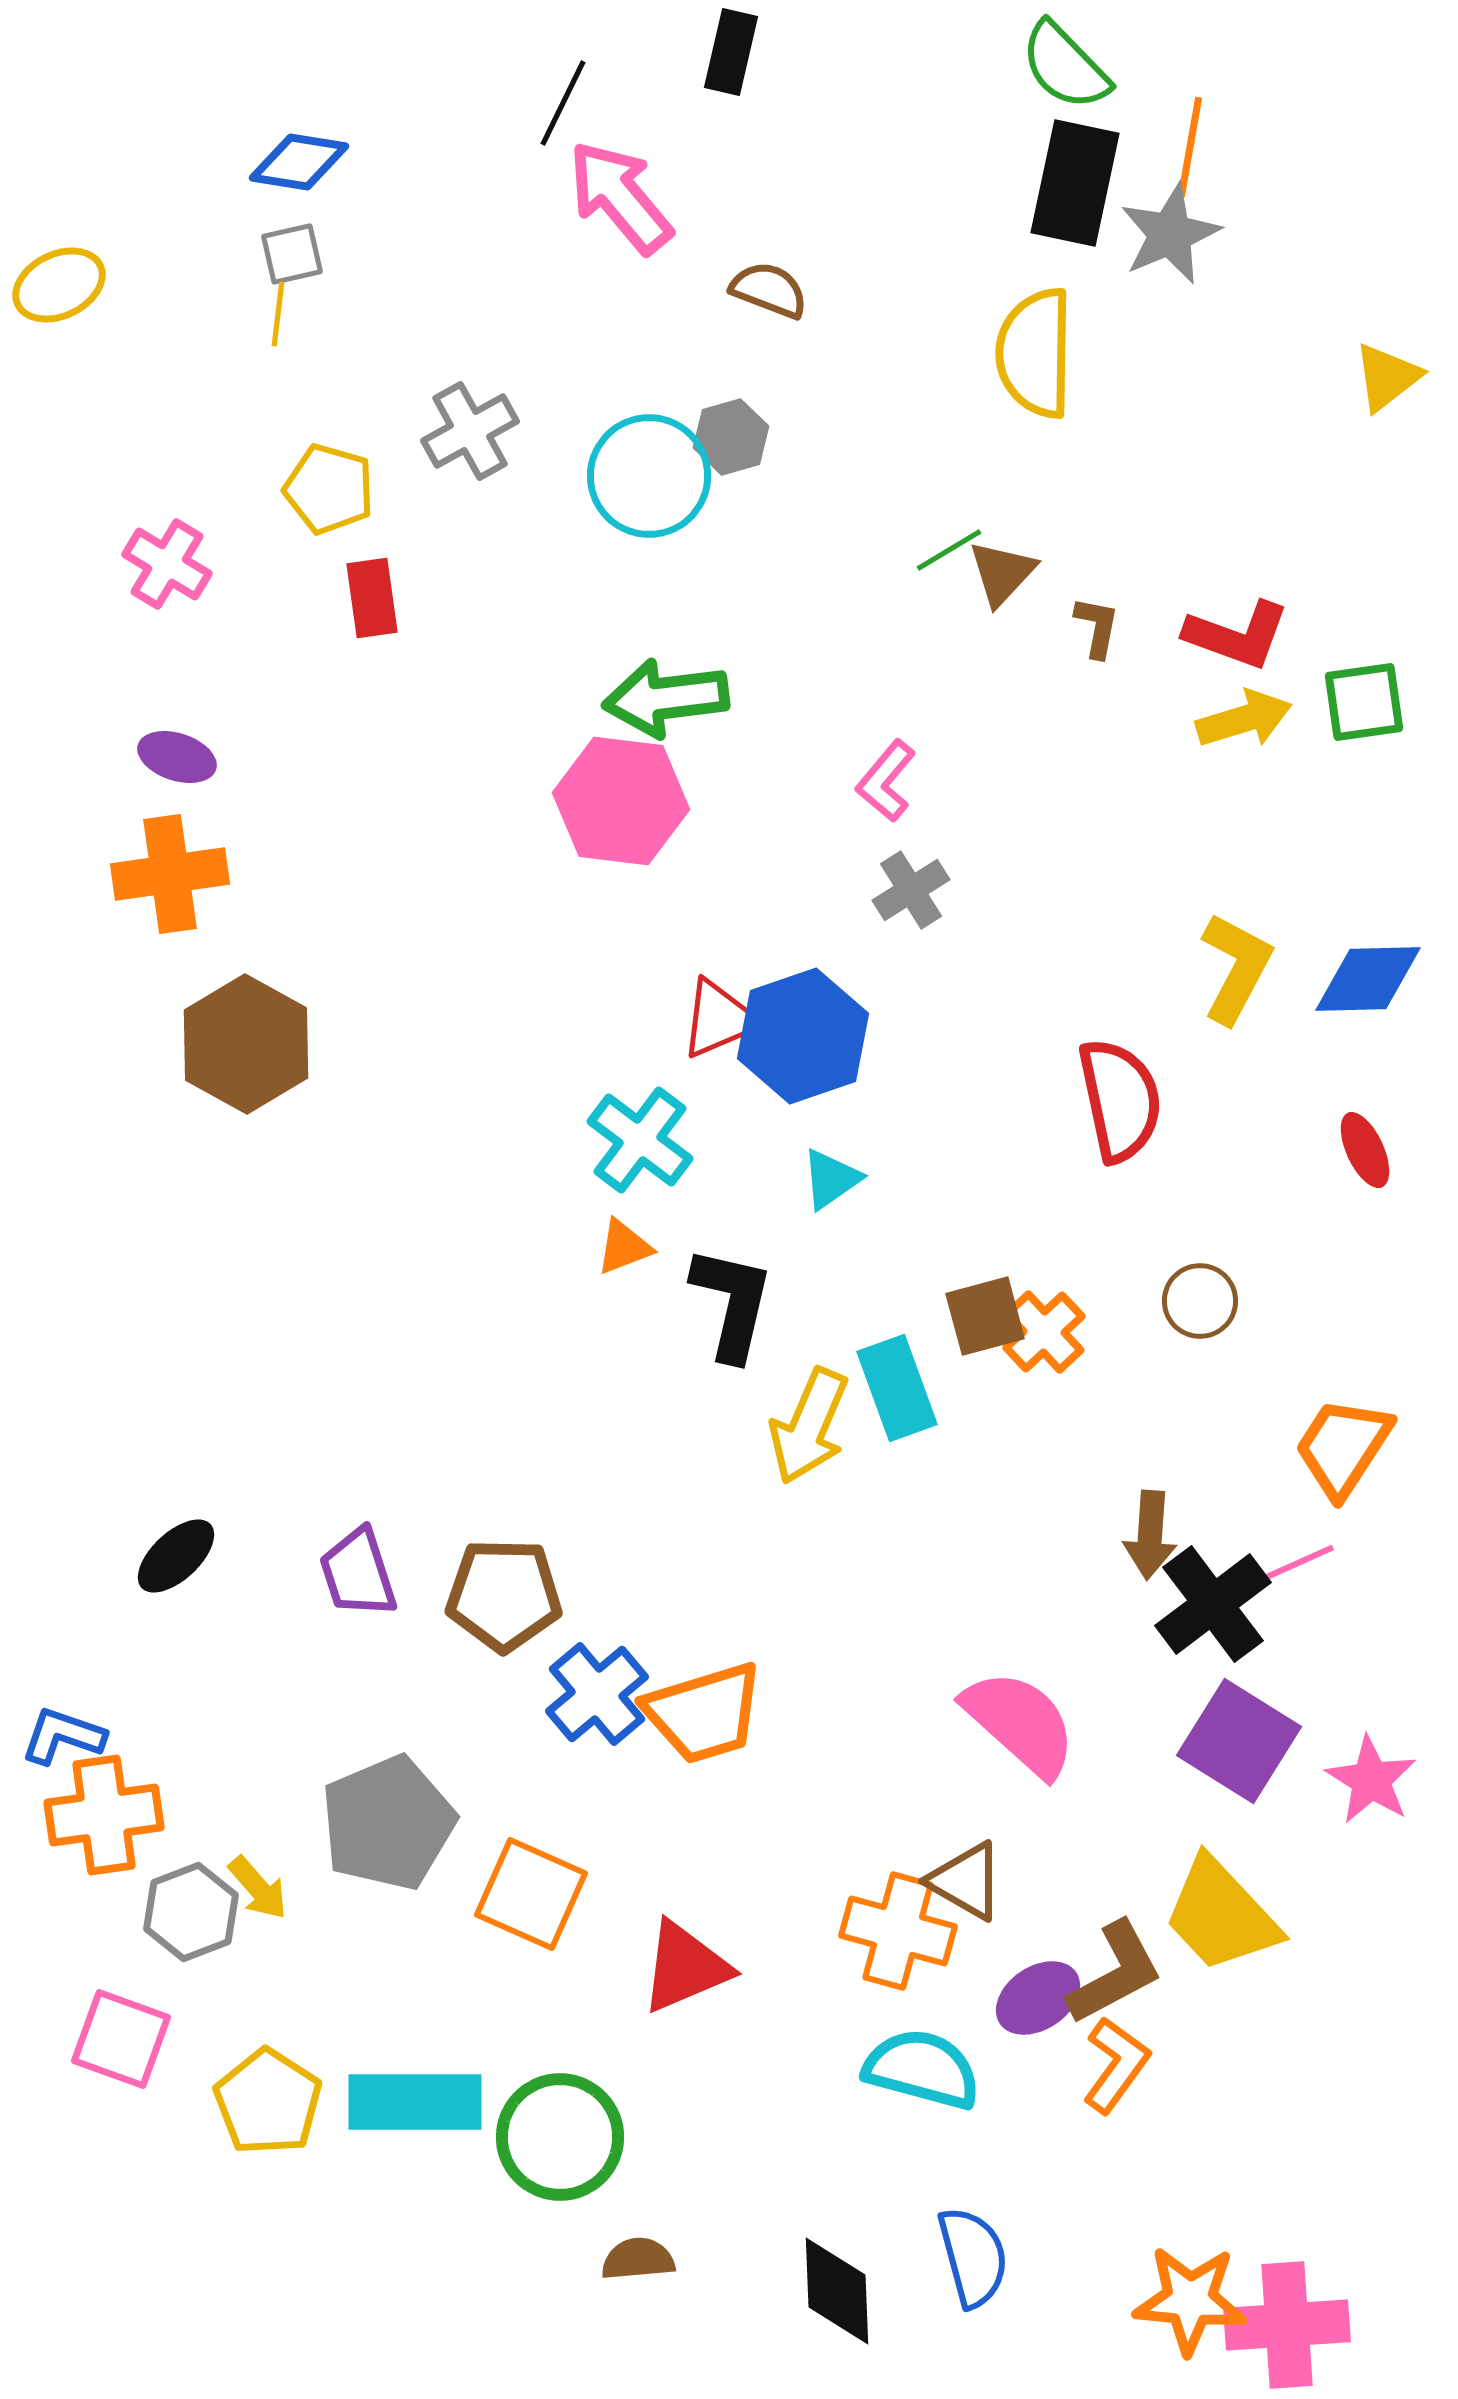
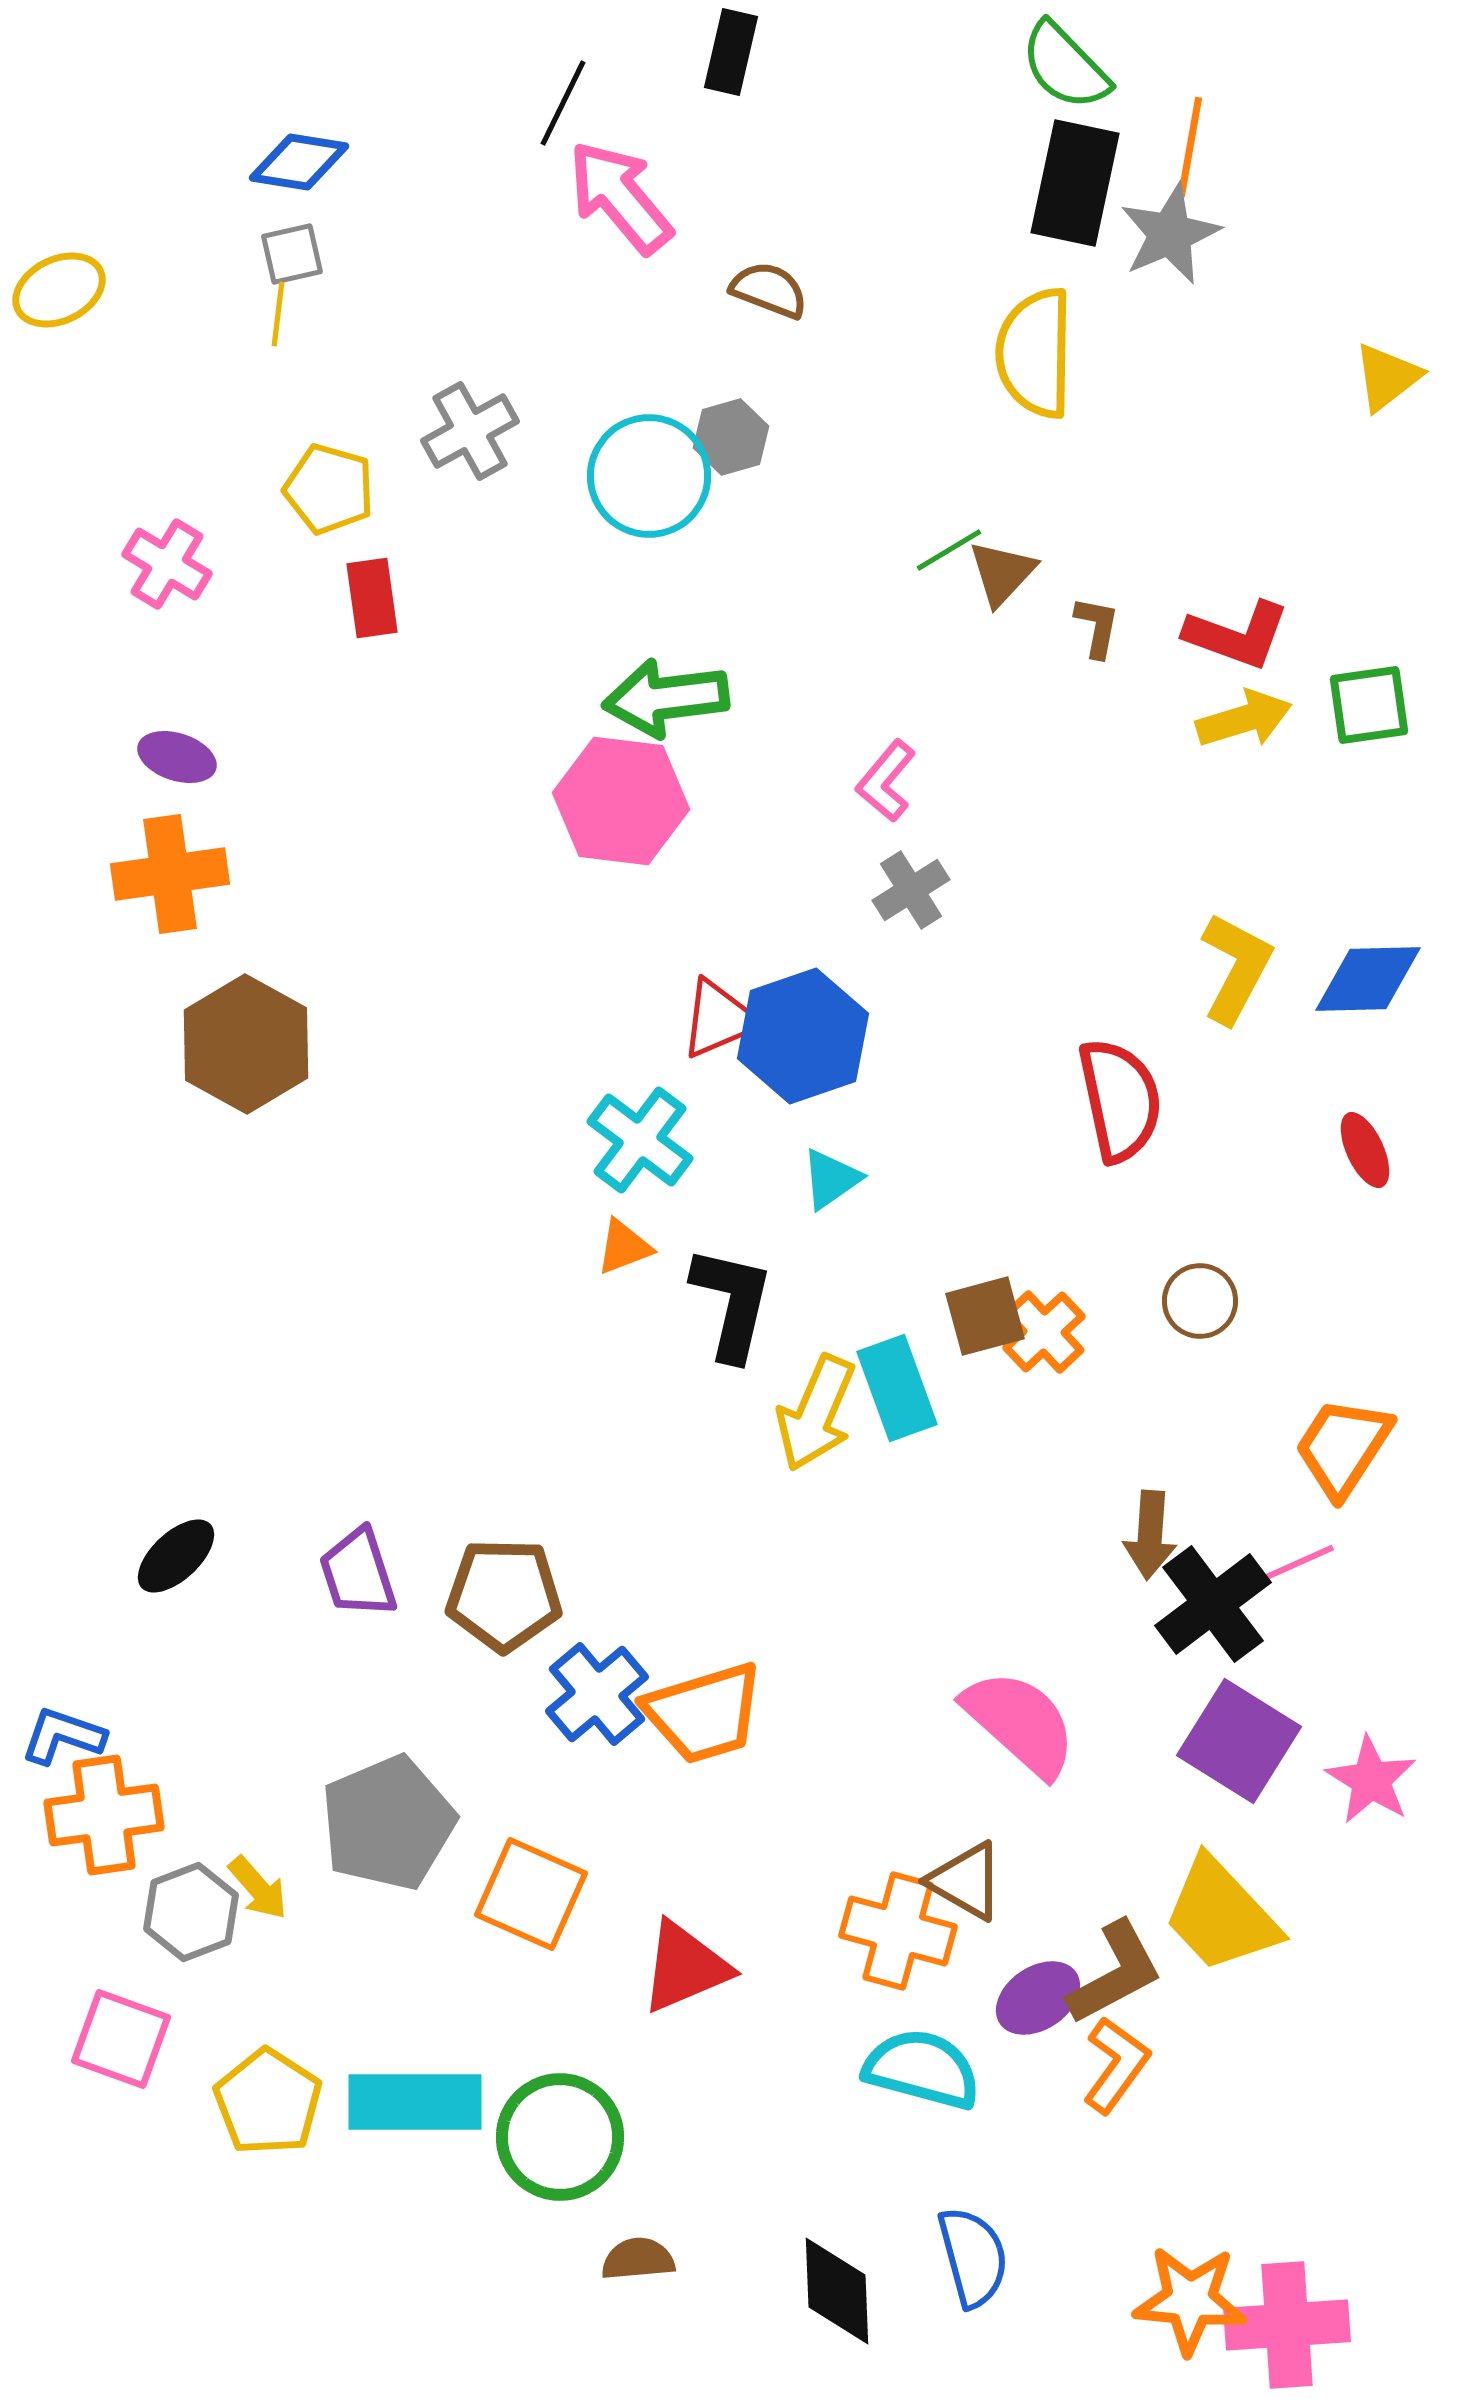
yellow ellipse at (59, 285): moved 5 px down
green square at (1364, 702): moved 5 px right, 3 px down
yellow arrow at (809, 1426): moved 7 px right, 13 px up
